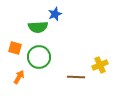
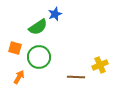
green semicircle: rotated 30 degrees counterclockwise
